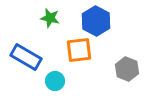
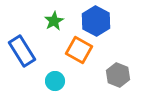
green star: moved 4 px right, 3 px down; rotated 30 degrees clockwise
orange square: rotated 36 degrees clockwise
blue rectangle: moved 4 px left, 6 px up; rotated 28 degrees clockwise
gray hexagon: moved 9 px left, 6 px down
